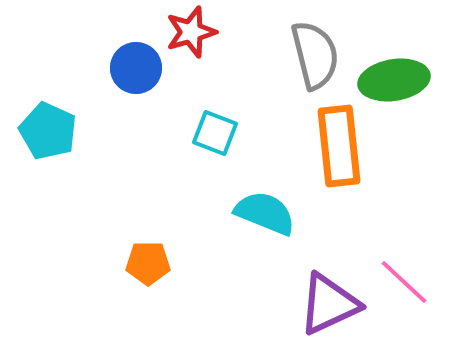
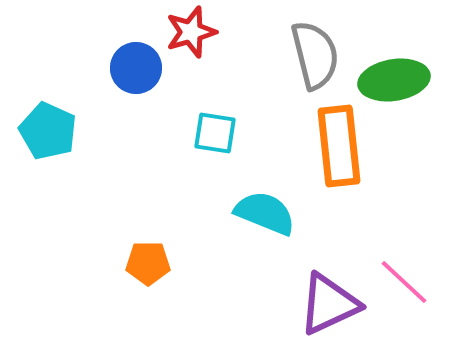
cyan square: rotated 12 degrees counterclockwise
